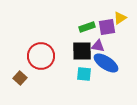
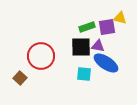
yellow triangle: rotated 48 degrees clockwise
black square: moved 1 px left, 4 px up
